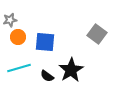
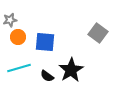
gray square: moved 1 px right, 1 px up
